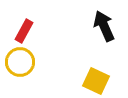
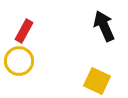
yellow circle: moved 1 px left, 1 px up
yellow square: moved 1 px right
